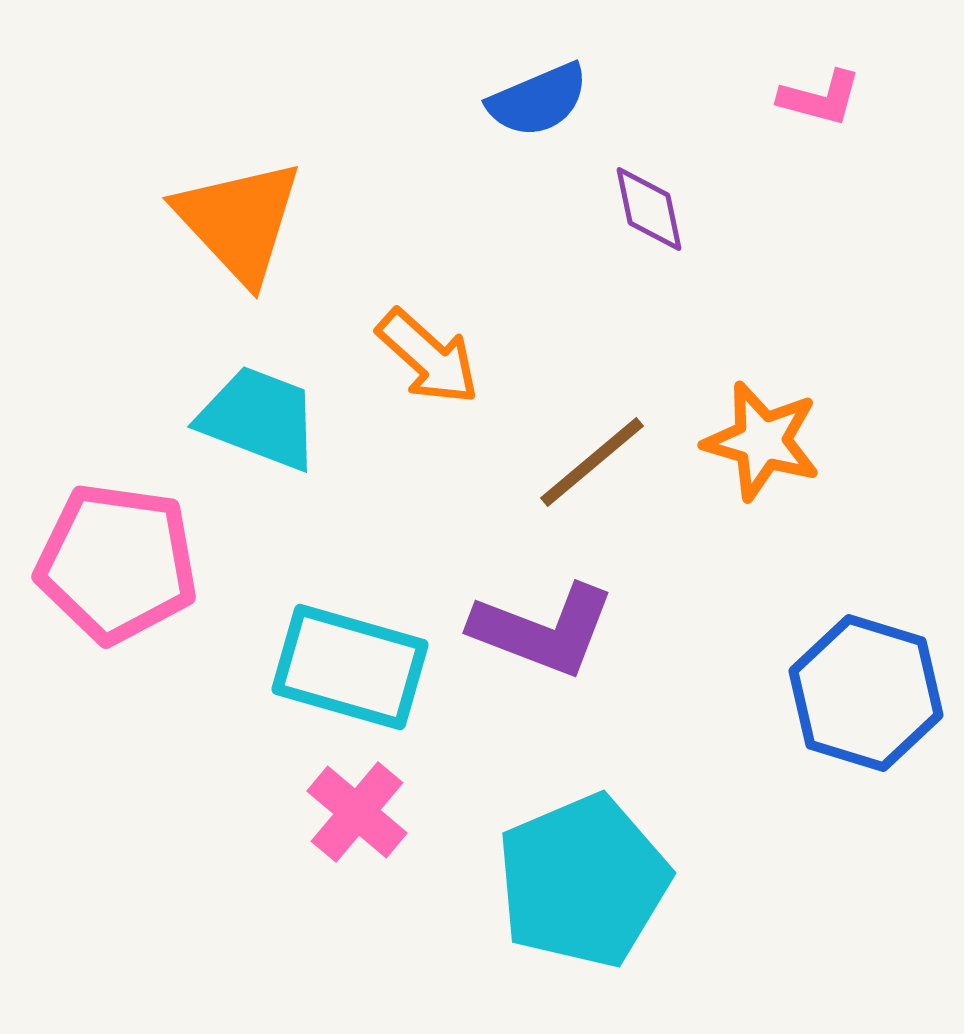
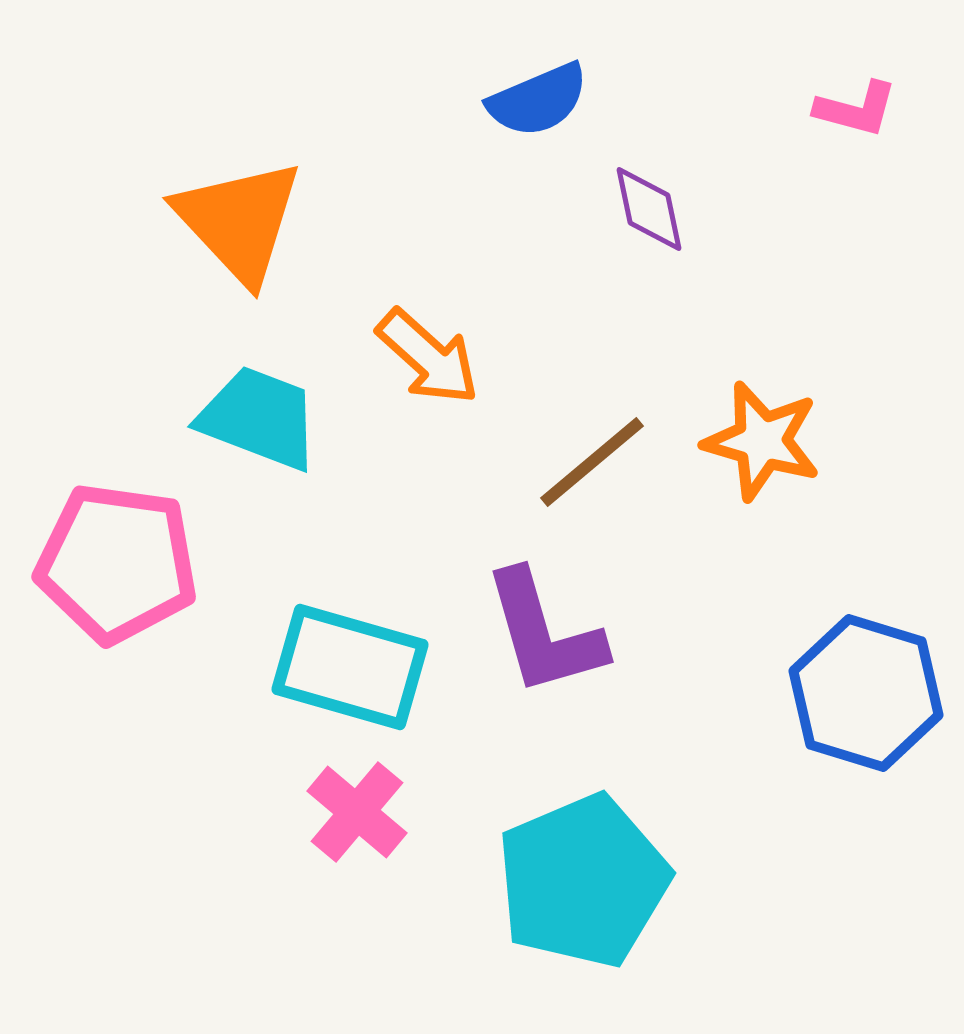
pink L-shape: moved 36 px right, 11 px down
purple L-shape: moved 1 px right, 3 px down; rotated 53 degrees clockwise
